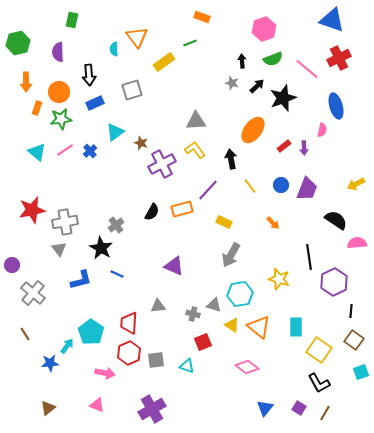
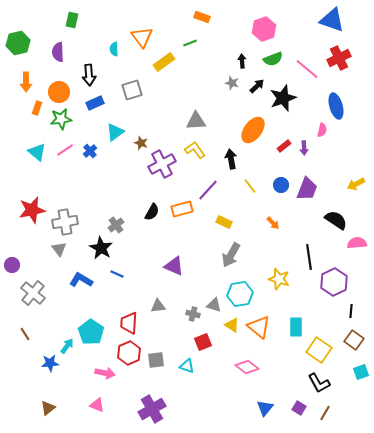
orange triangle at (137, 37): moved 5 px right
blue L-shape at (81, 280): rotated 135 degrees counterclockwise
